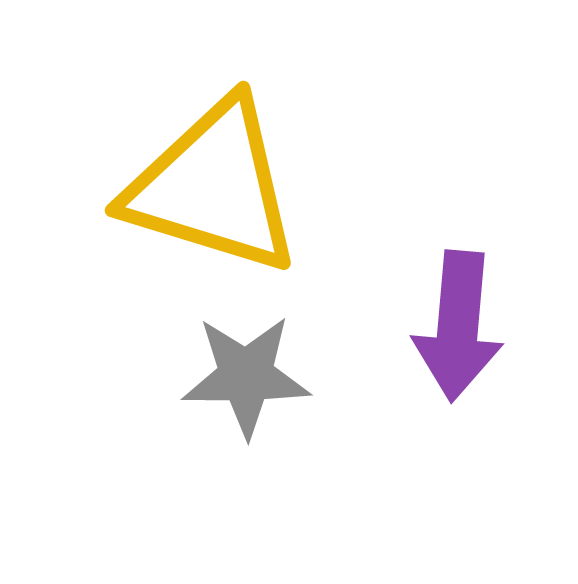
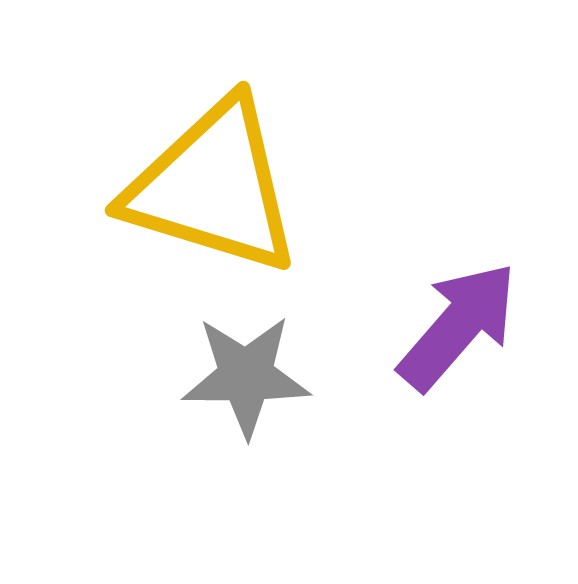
purple arrow: rotated 144 degrees counterclockwise
